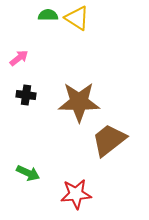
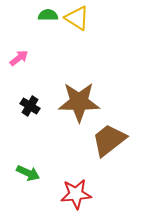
black cross: moved 4 px right, 11 px down; rotated 24 degrees clockwise
